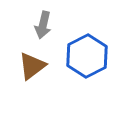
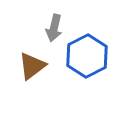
gray arrow: moved 11 px right, 3 px down
